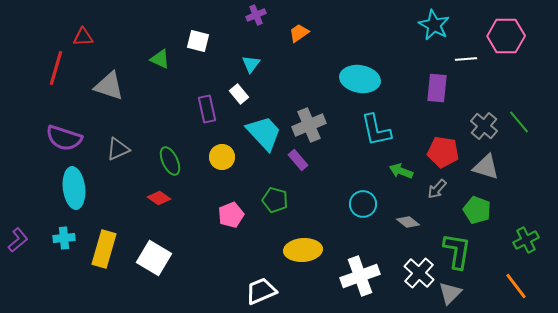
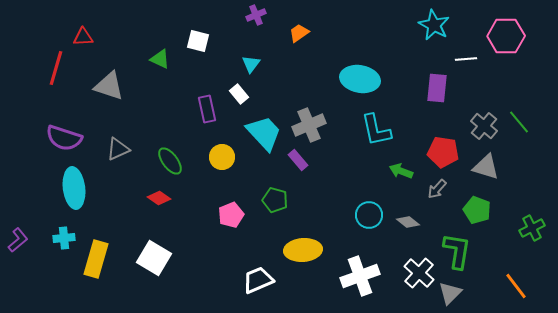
green ellipse at (170, 161): rotated 12 degrees counterclockwise
cyan circle at (363, 204): moved 6 px right, 11 px down
green cross at (526, 240): moved 6 px right, 12 px up
yellow rectangle at (104, 249): moved 8 px left, 10 px down
white trapezoid at (261, 291): moved 3 px left, 11 px up
